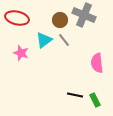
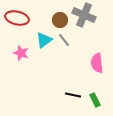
black line: moved 2 px left
